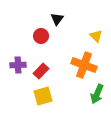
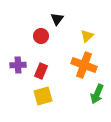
yellow triangle: moved 9 px left; rotated 32 degrees clockwise
red rectangle: rotated 21 degrees counterclockwise
